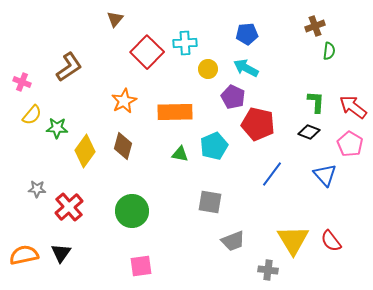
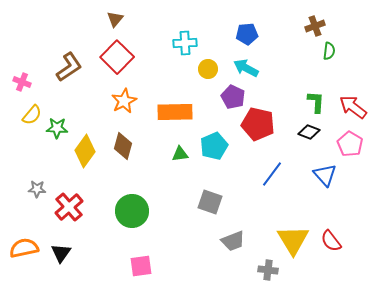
red square: moved 30 px left, 5 px down
green triangle: rotated 18 degrees counterclockwise
gray square: rotated 10 degrees clockwise
orange semicircle: moved 7 px up
